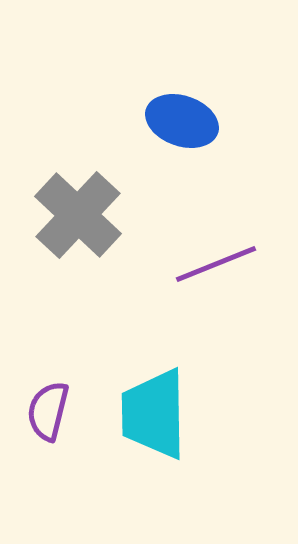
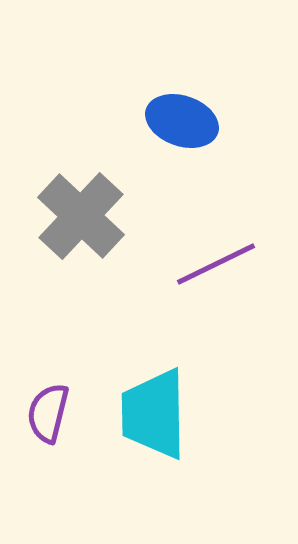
gray cross: moved 3 px right, 1 px down
purple line: rotated 4 degrees counterclockwise
purple semicircle: moved 2 px down
